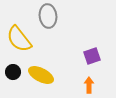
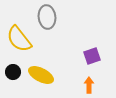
gray ellipse: moved 1 px left, 1 px down
